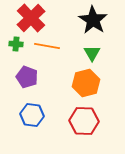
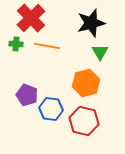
black star: moved 2 px left, 3 px down; rotated 24 degrees clockwise
green triangle: moved 8 px right, 1 px up
purple pentagon: moved 18 px down
blue hexagon: moved 19 px right, 6 px up
red hexagon: rotated 12 degrees clockwise
